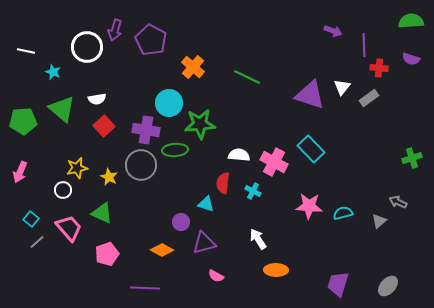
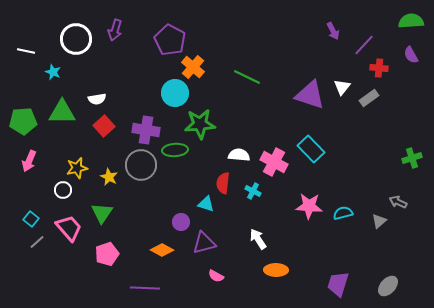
purple arrow at (333, 31): rotated 42 degrees clockwise
purple pentagon at (151, 40): moved 19 px right
purple line at (364, 45): rotated 45 degrees clockwise
white circle at (87, 47): moved 11 px left, 8 px up
purple semicircle at (411, 59): moved 4 px up; rotated 42 degrees clockwise
cyan circle at (169, 103): moved 6 px right, 10 px up
green triangle at (62, 109): moved 3 px down; rotated 40 degrees counterclockwise
pink arrow at (20, 172): moved 9 px right, 11 px up
green triangle at (102, 213): rotated 40 degrees clockwise
